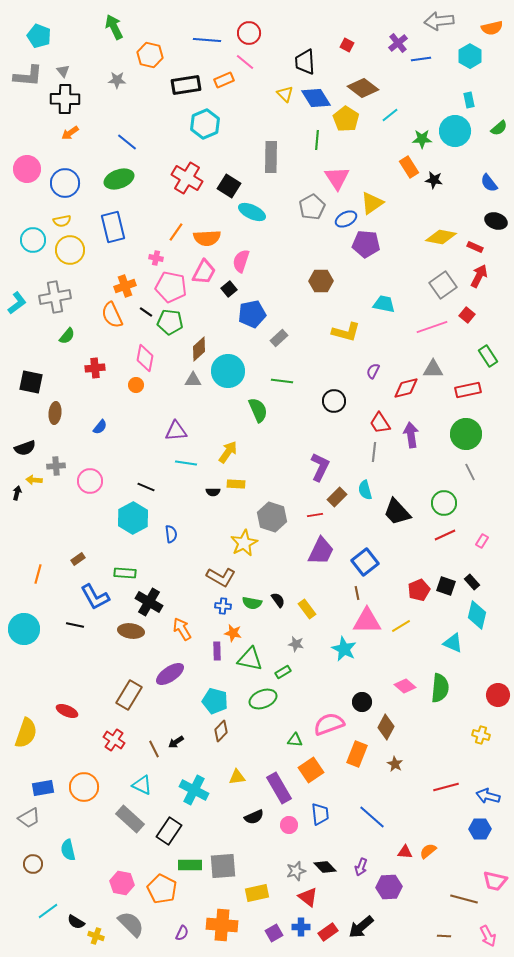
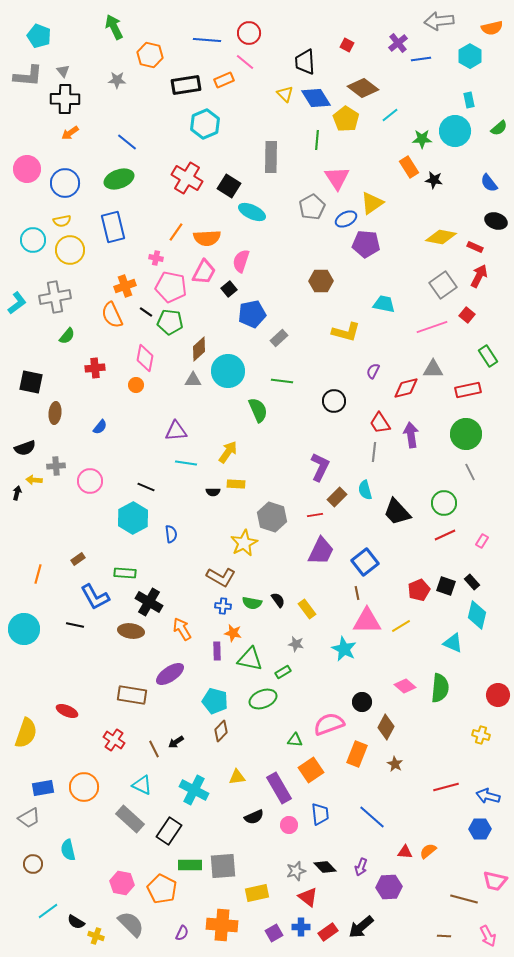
brown rectangle at (129, 695): moved 3 px right; rotated 68 degrees clockwise
